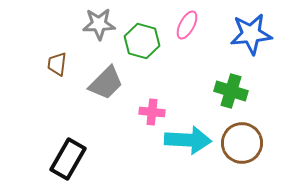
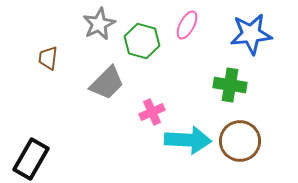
gray star: rotated 24 degrees counterclockwise
brown trapezoid: moved 9 px left, 6 px up
gray trapezoid: moved 1 px right
green cross: moved 1 px left, 6 px up; rotated 8 degrees counterclockwise
pink cross: rotated 30 degrees counterclockwise
brown circle: moved 2 px left, 2 px up
black rectangle: moved 37 px left
